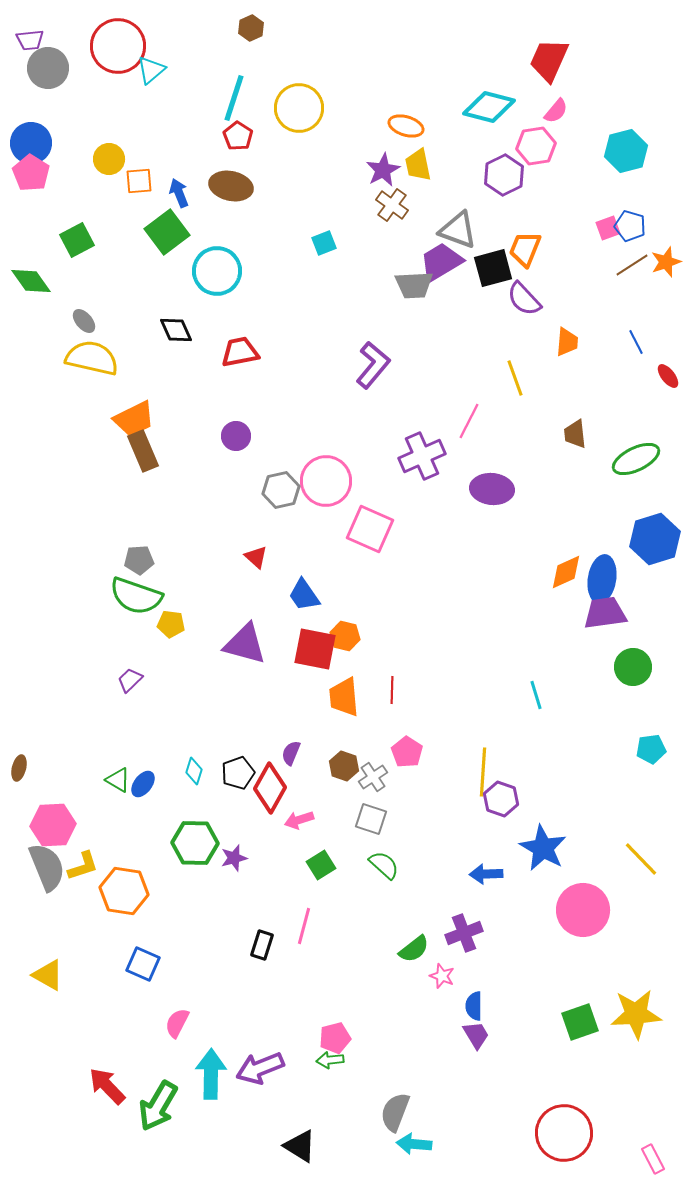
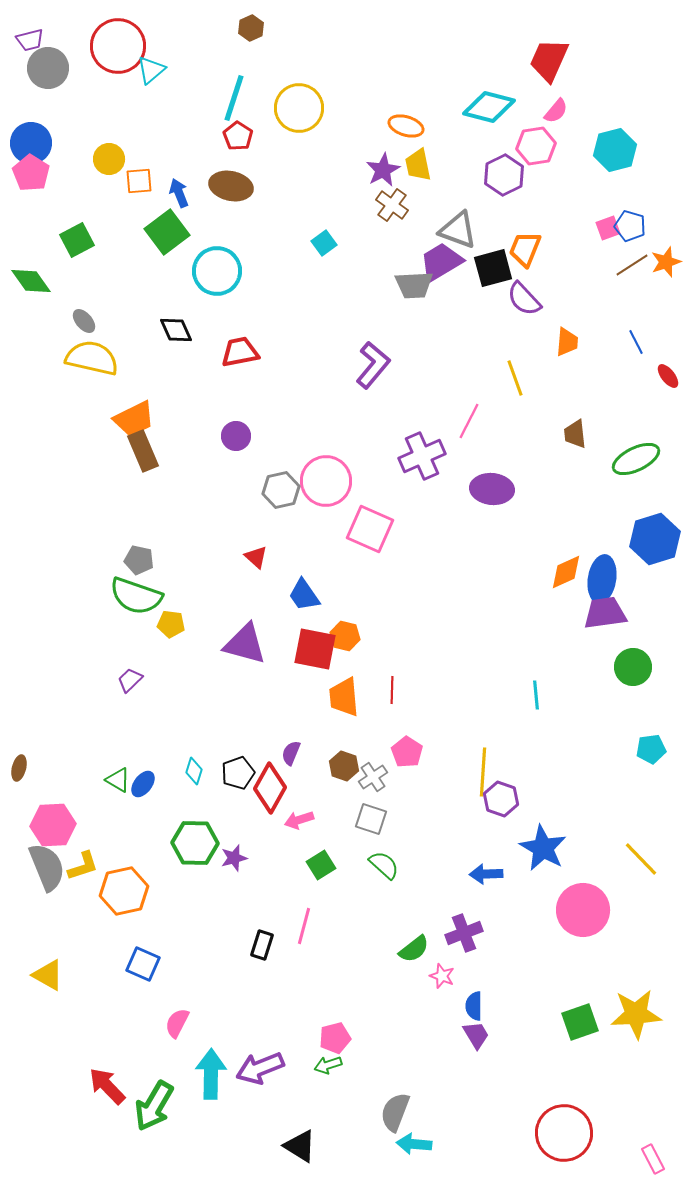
purple trapezoid at (30, 40): rotated 8 degrees counterclockwise
cyan hexagon at (626, 151): moved 11 px left, 1 px up
cyan square at (324, 243): rotated 15 degrees counterclockwise
gray pentagon at (139, 560): rotated 16 degrees clockwise
cyan line at (536, 695): rotated 12 degrees clockwise
orange hexagon at (124, 891): rotated 21 degrees counterclockwise
green arrow at (330, 1060): moved 2 px left, 5 px down; rotated 12 degrees counterclockwise
green arrow at (158, 1106): moved 4 px left
